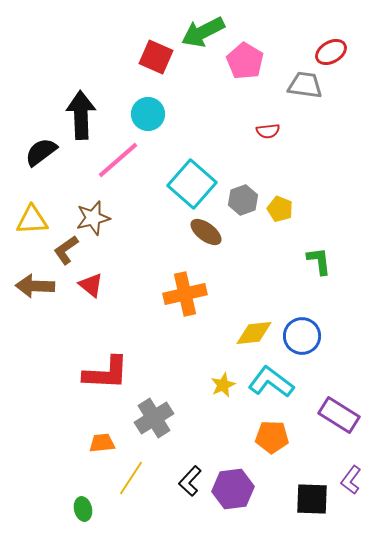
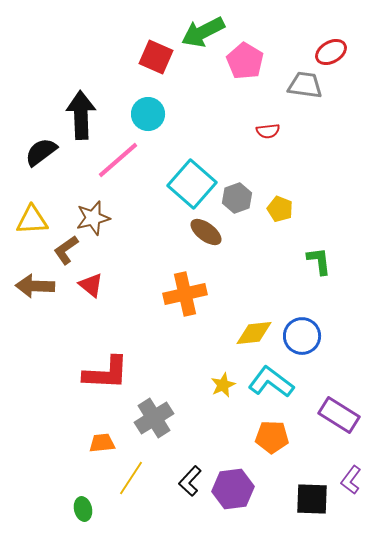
gray hexagon: moved 6 px left, 2 px up
